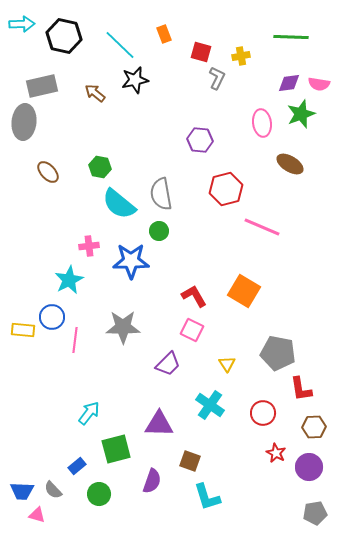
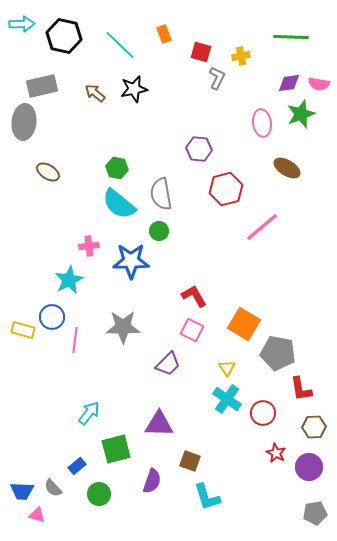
black star at (135, 80): moved 1 px left, 9 px down
purple hexagon at (200, 140): moved 1 px left, 9 px down
brown ellipse at (290, 164): moved 3 px left, 4 px down
green hexagon at (100, 167): moved 17 px right, 1 px down
brown ellipse at (48, 172): rotated 15 degrees counterclockwise
pink line at (262, 227): rotated 63 degrees counterclockwise
orange square at (244, 291): moved 33 px down
yellow rectangle at (23, 330): rotated 10 degrees clockwise
yellow triangle at (227, 364): moved 4 px down
cyan cross at (210, 405): moved 17 px right, 6 px up
gray semicircle at (53, 490): moved 2 px up
